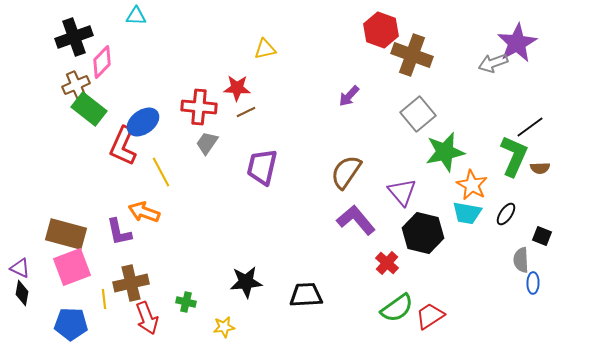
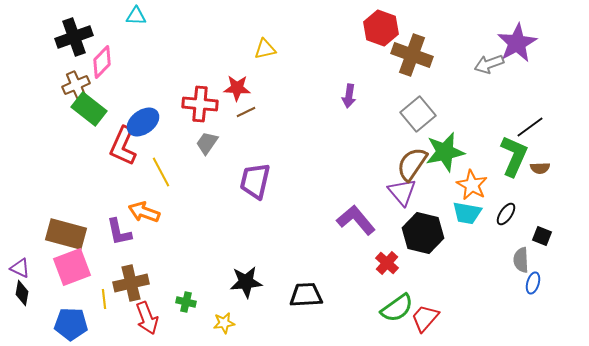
red hexagon at (381, 30): moved 2 px up
gray arrow at (493, 63): moved 4 px left, 1 px down
purple arrow at (349, 96): rotated 35 degrees counterclockwise
red cross at (199, 107): moved 1 px right, 3 px up
purple trapezoid at (262, 167): moved 7 px left, 14 px down
brown semicircle at (346, 172): moved 66 px right, 8 px up
blue ellipse at (533, 283): rotated 15 degrees clockwise
red trapezoid at (430, 316): moved 5 px left, 2 px down; rotated 16 degrees counterclockwise
yellow star at (224, 327): moved 4 px up
